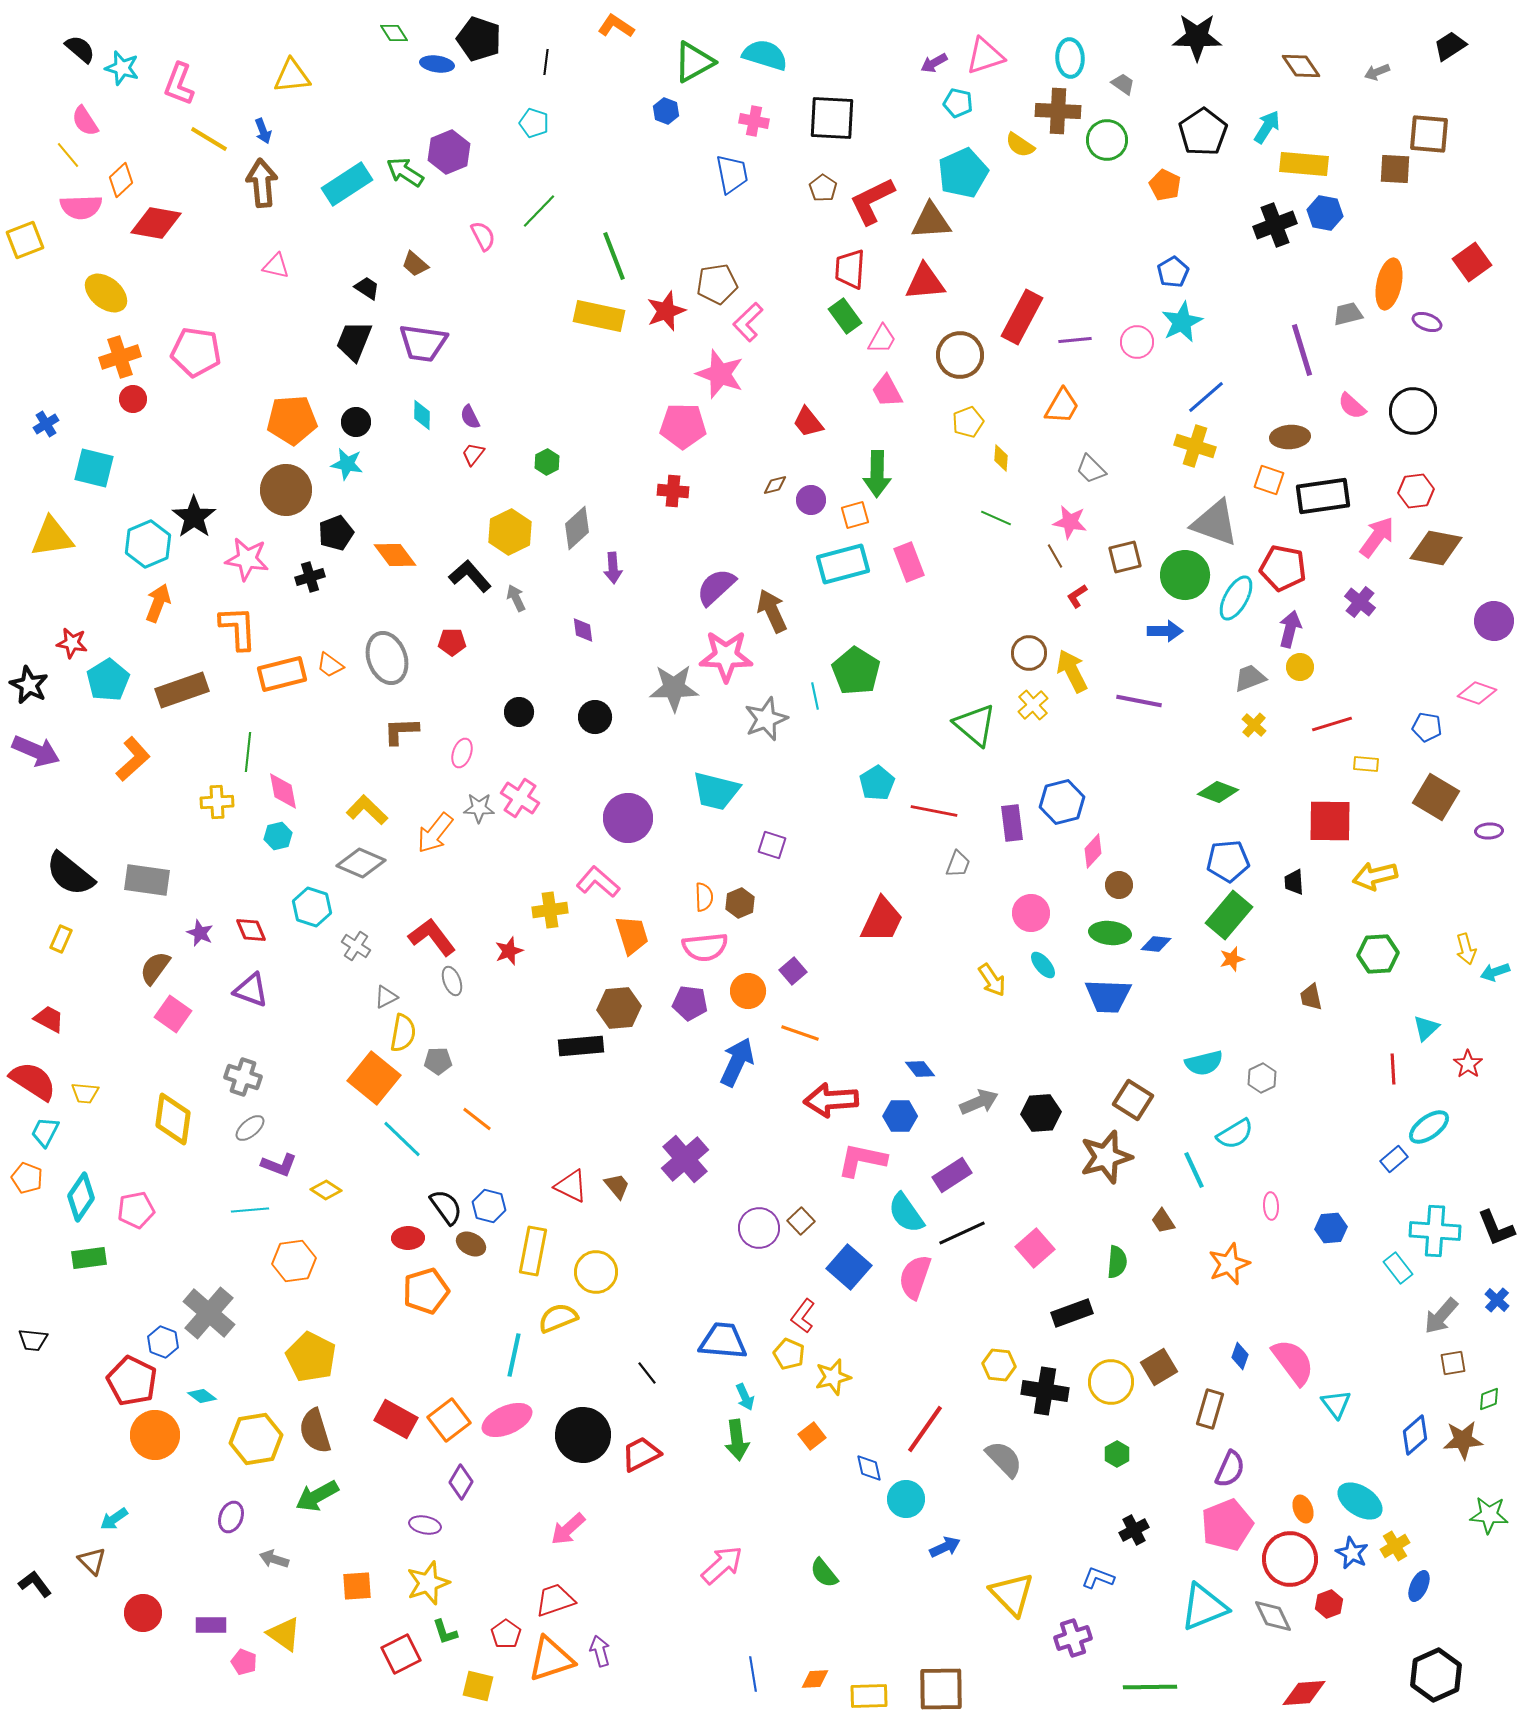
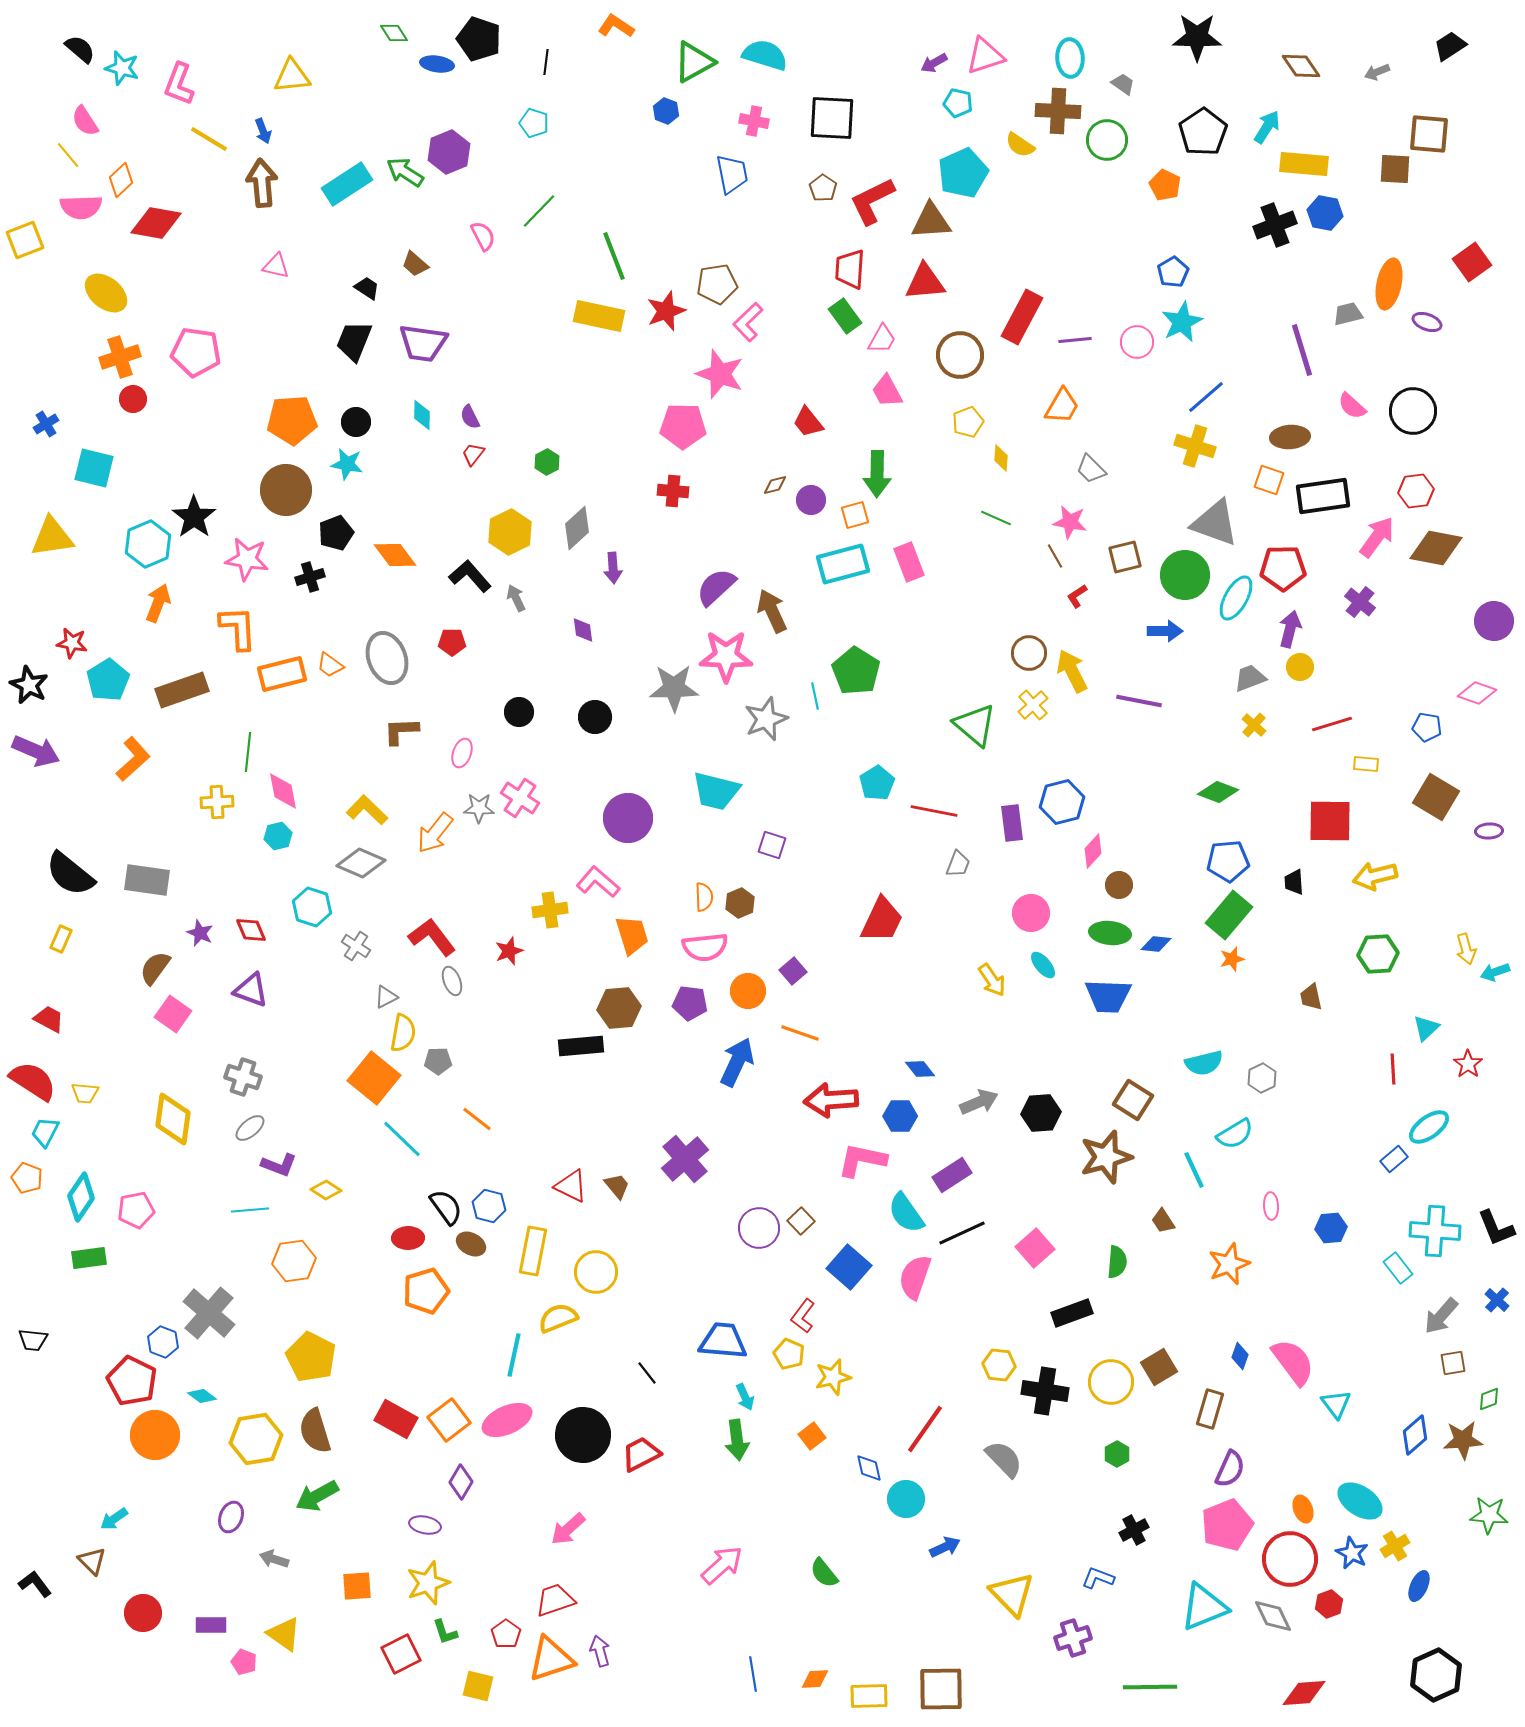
red pentagon at (1283, 568): rotated 12 degrees counterclockwise
